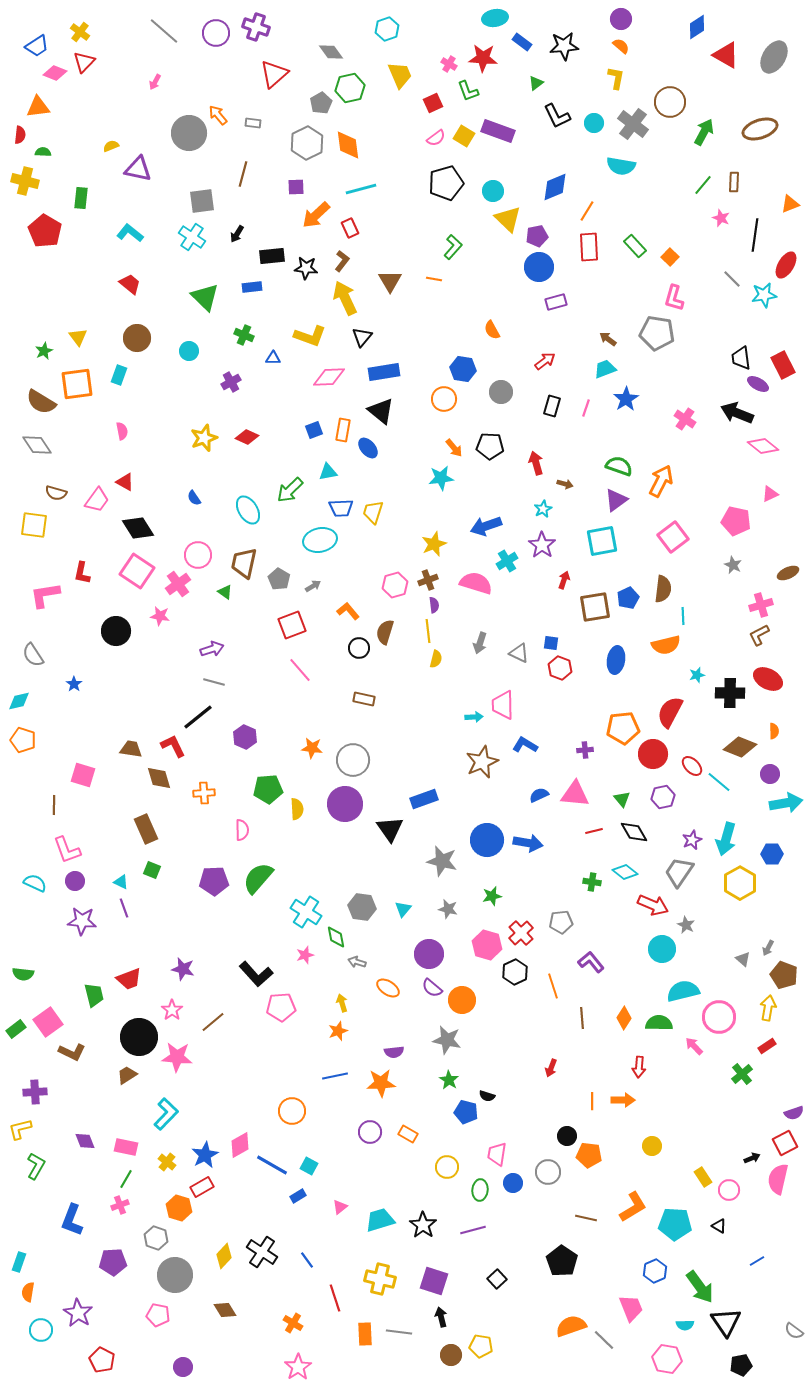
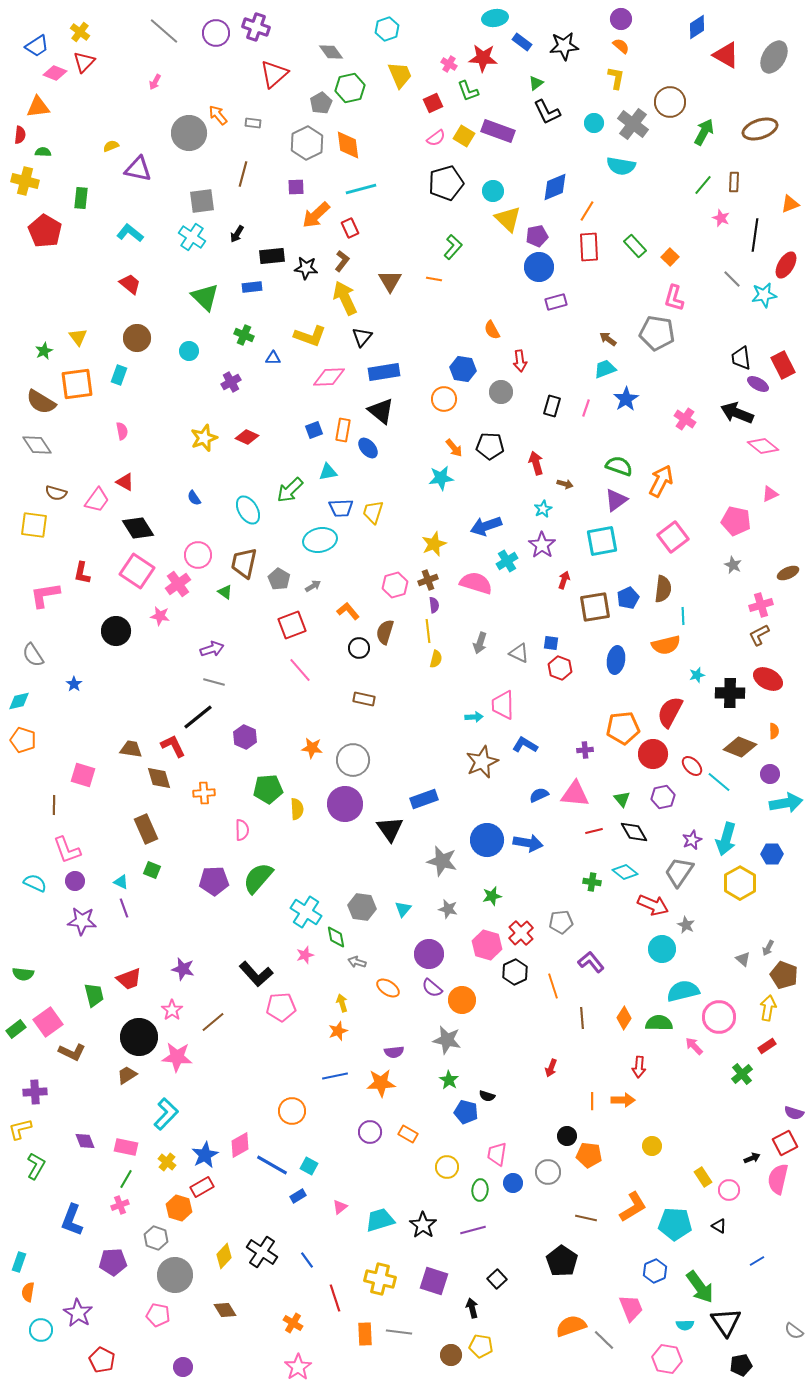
black L-shape at (557, 116): moved 10 px left, 4 px up
red arrow at (545, 361): moved 25 px left; rotated 120 degrees clockwise
purple semicircle at (794, 1113): rotated 36 degrees clockwise
black arrow at (441, 1317): moved 31 px right, 9 px up
